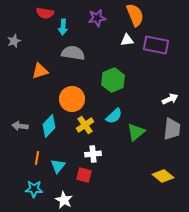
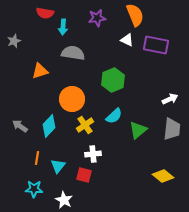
white triangle: rotated 32 degrees clockwise
gray arrow: rotated 28 degrees clockwise
green triangle: moved 2 px right, 2 px up
